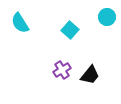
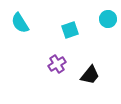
cyan circle: moved 1 px right, 2 px down
cyan square: rotated 30 degrees clockwise
purple cross: moved 5 px left, 6 px up
